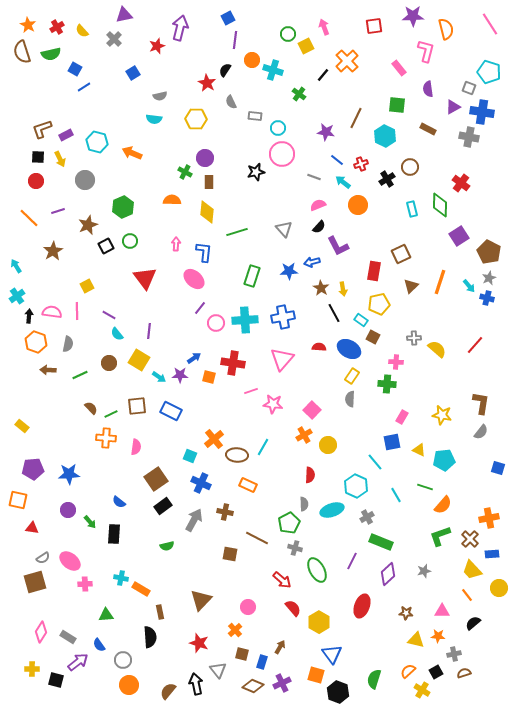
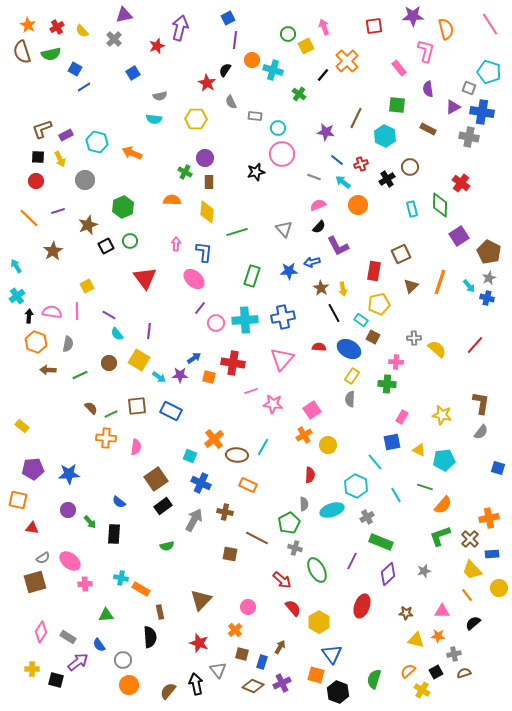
pink square at (312, 410): rotated 12 degrees clockwise
